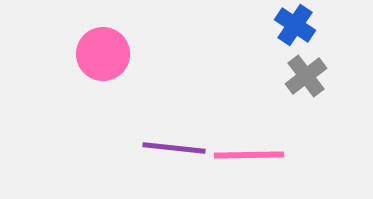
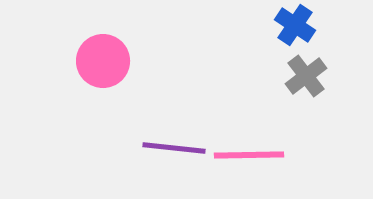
pink circle: moved 7 px down
